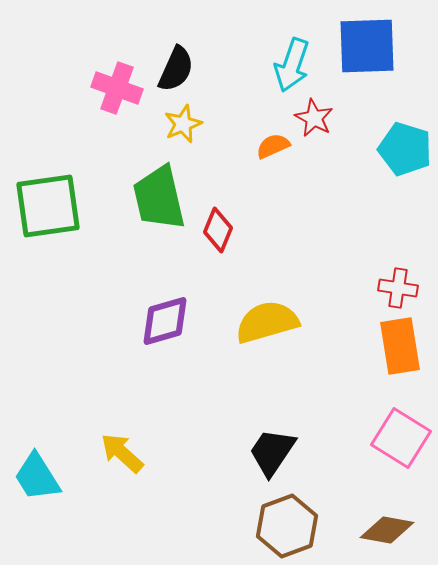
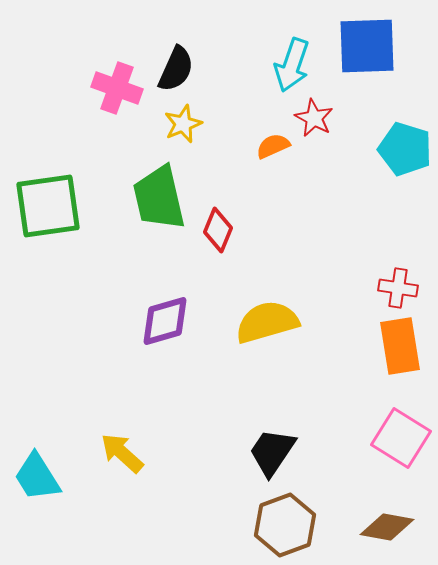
brown hexagon: moved 2 px left, 1 px up
brown diamond: moved 3 px up
